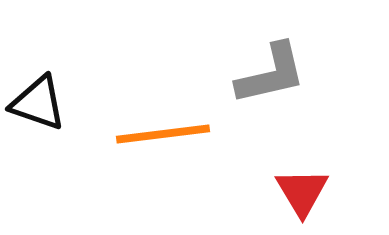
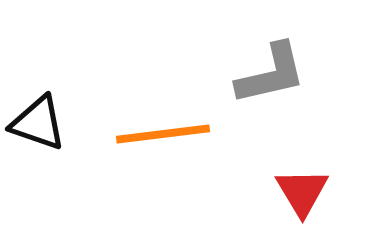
black triangle: moved 20 px down
